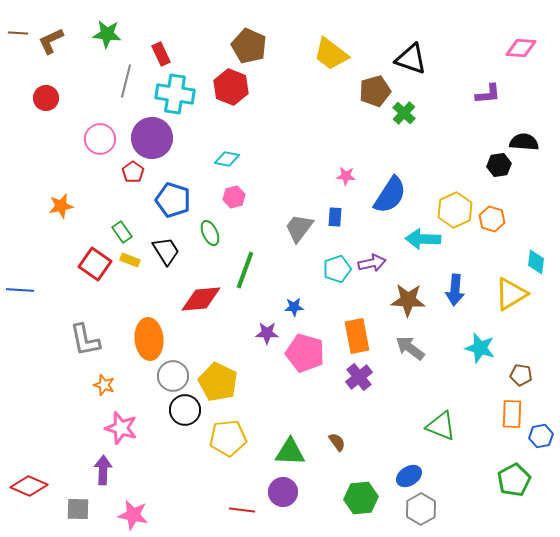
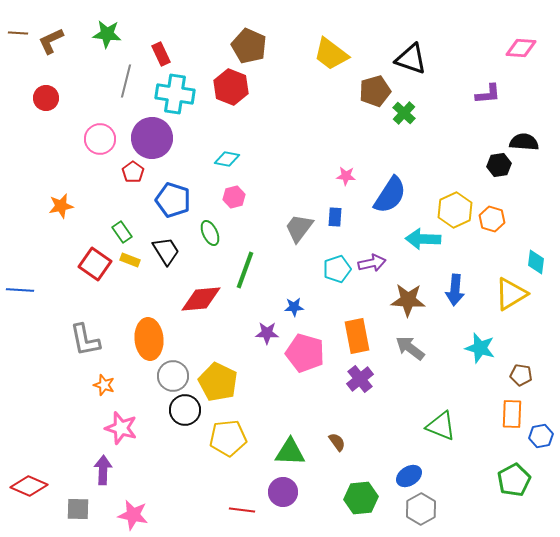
purple cross at (359, 377): moved 1 px right, 2 px down
